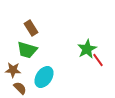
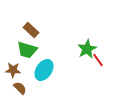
brown rectangle: moved 2 px down; rotated 14 degrees counterclockwise
cyan ellipse: moved 7 px up
